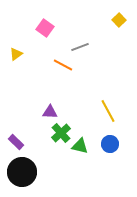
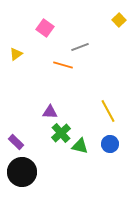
orange line: rotated 12 degrees counterclockwise
